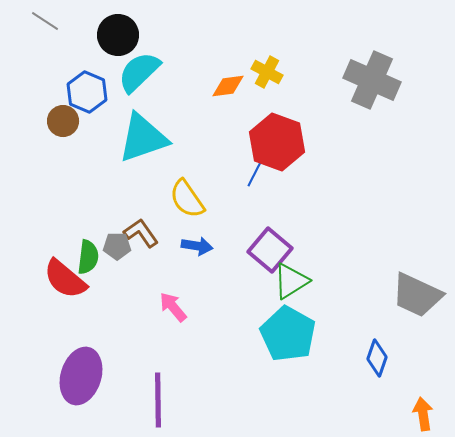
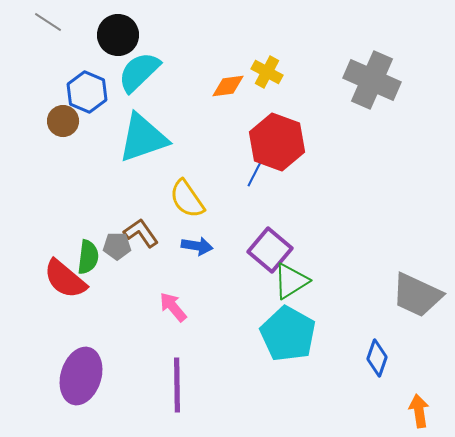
gray line: moved 3 px right, 1 px down
purple line: moved 19 px right, 15 px up
orange arrow: moved 4 px left, 3 px up
